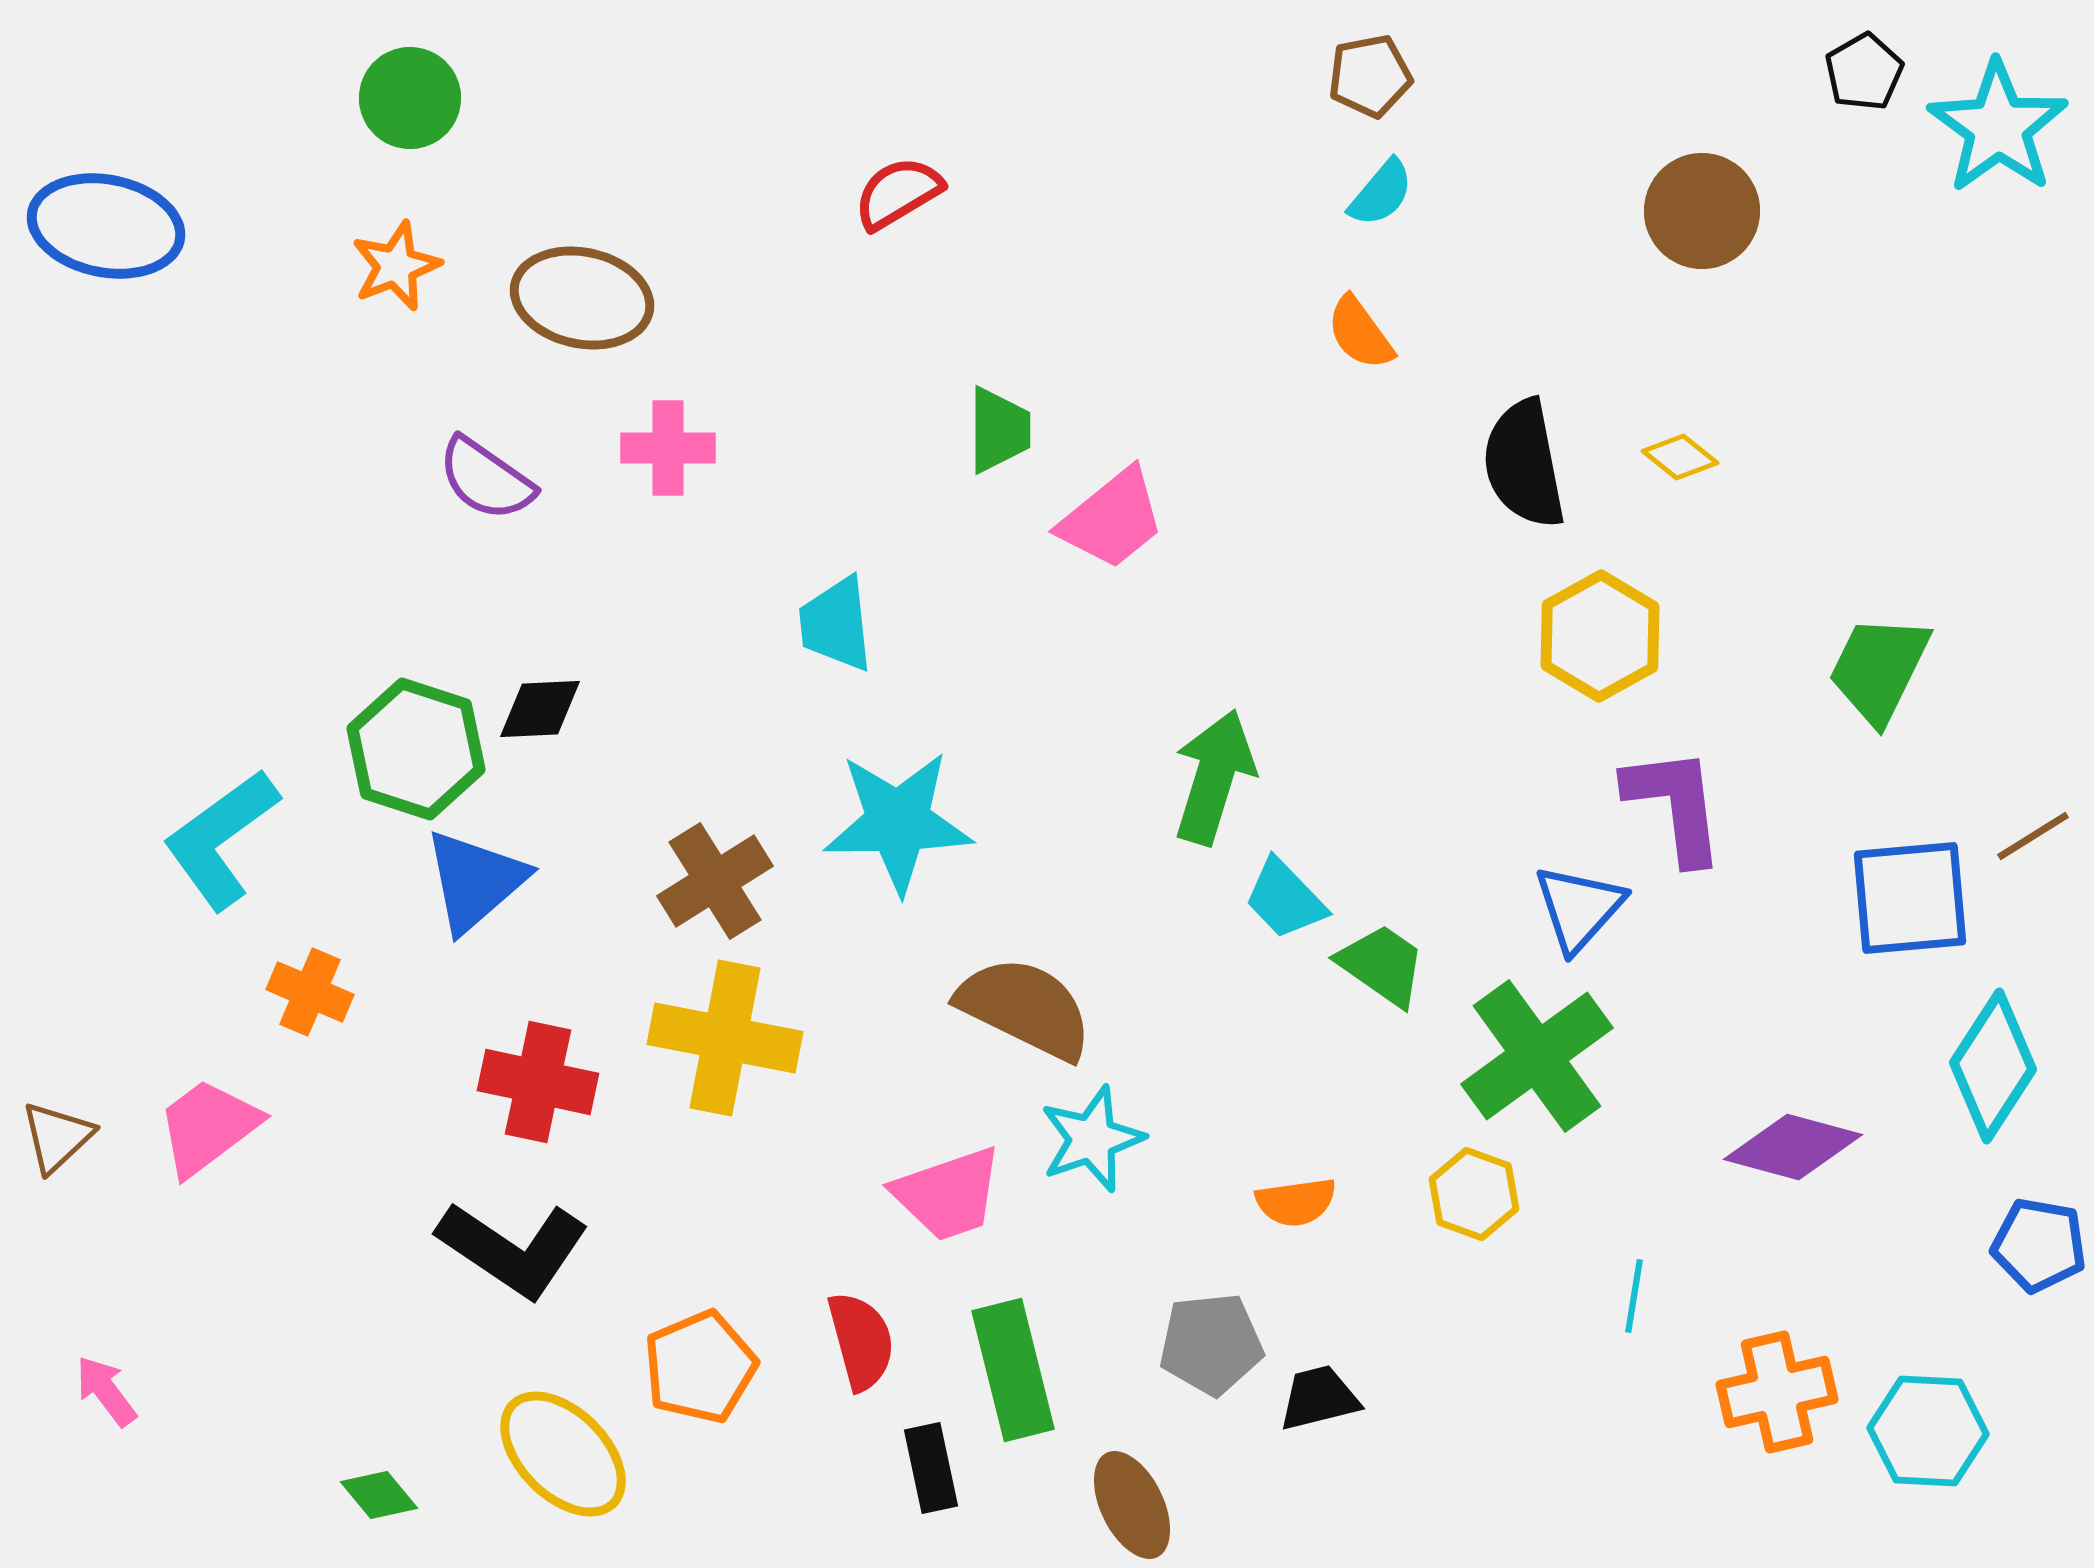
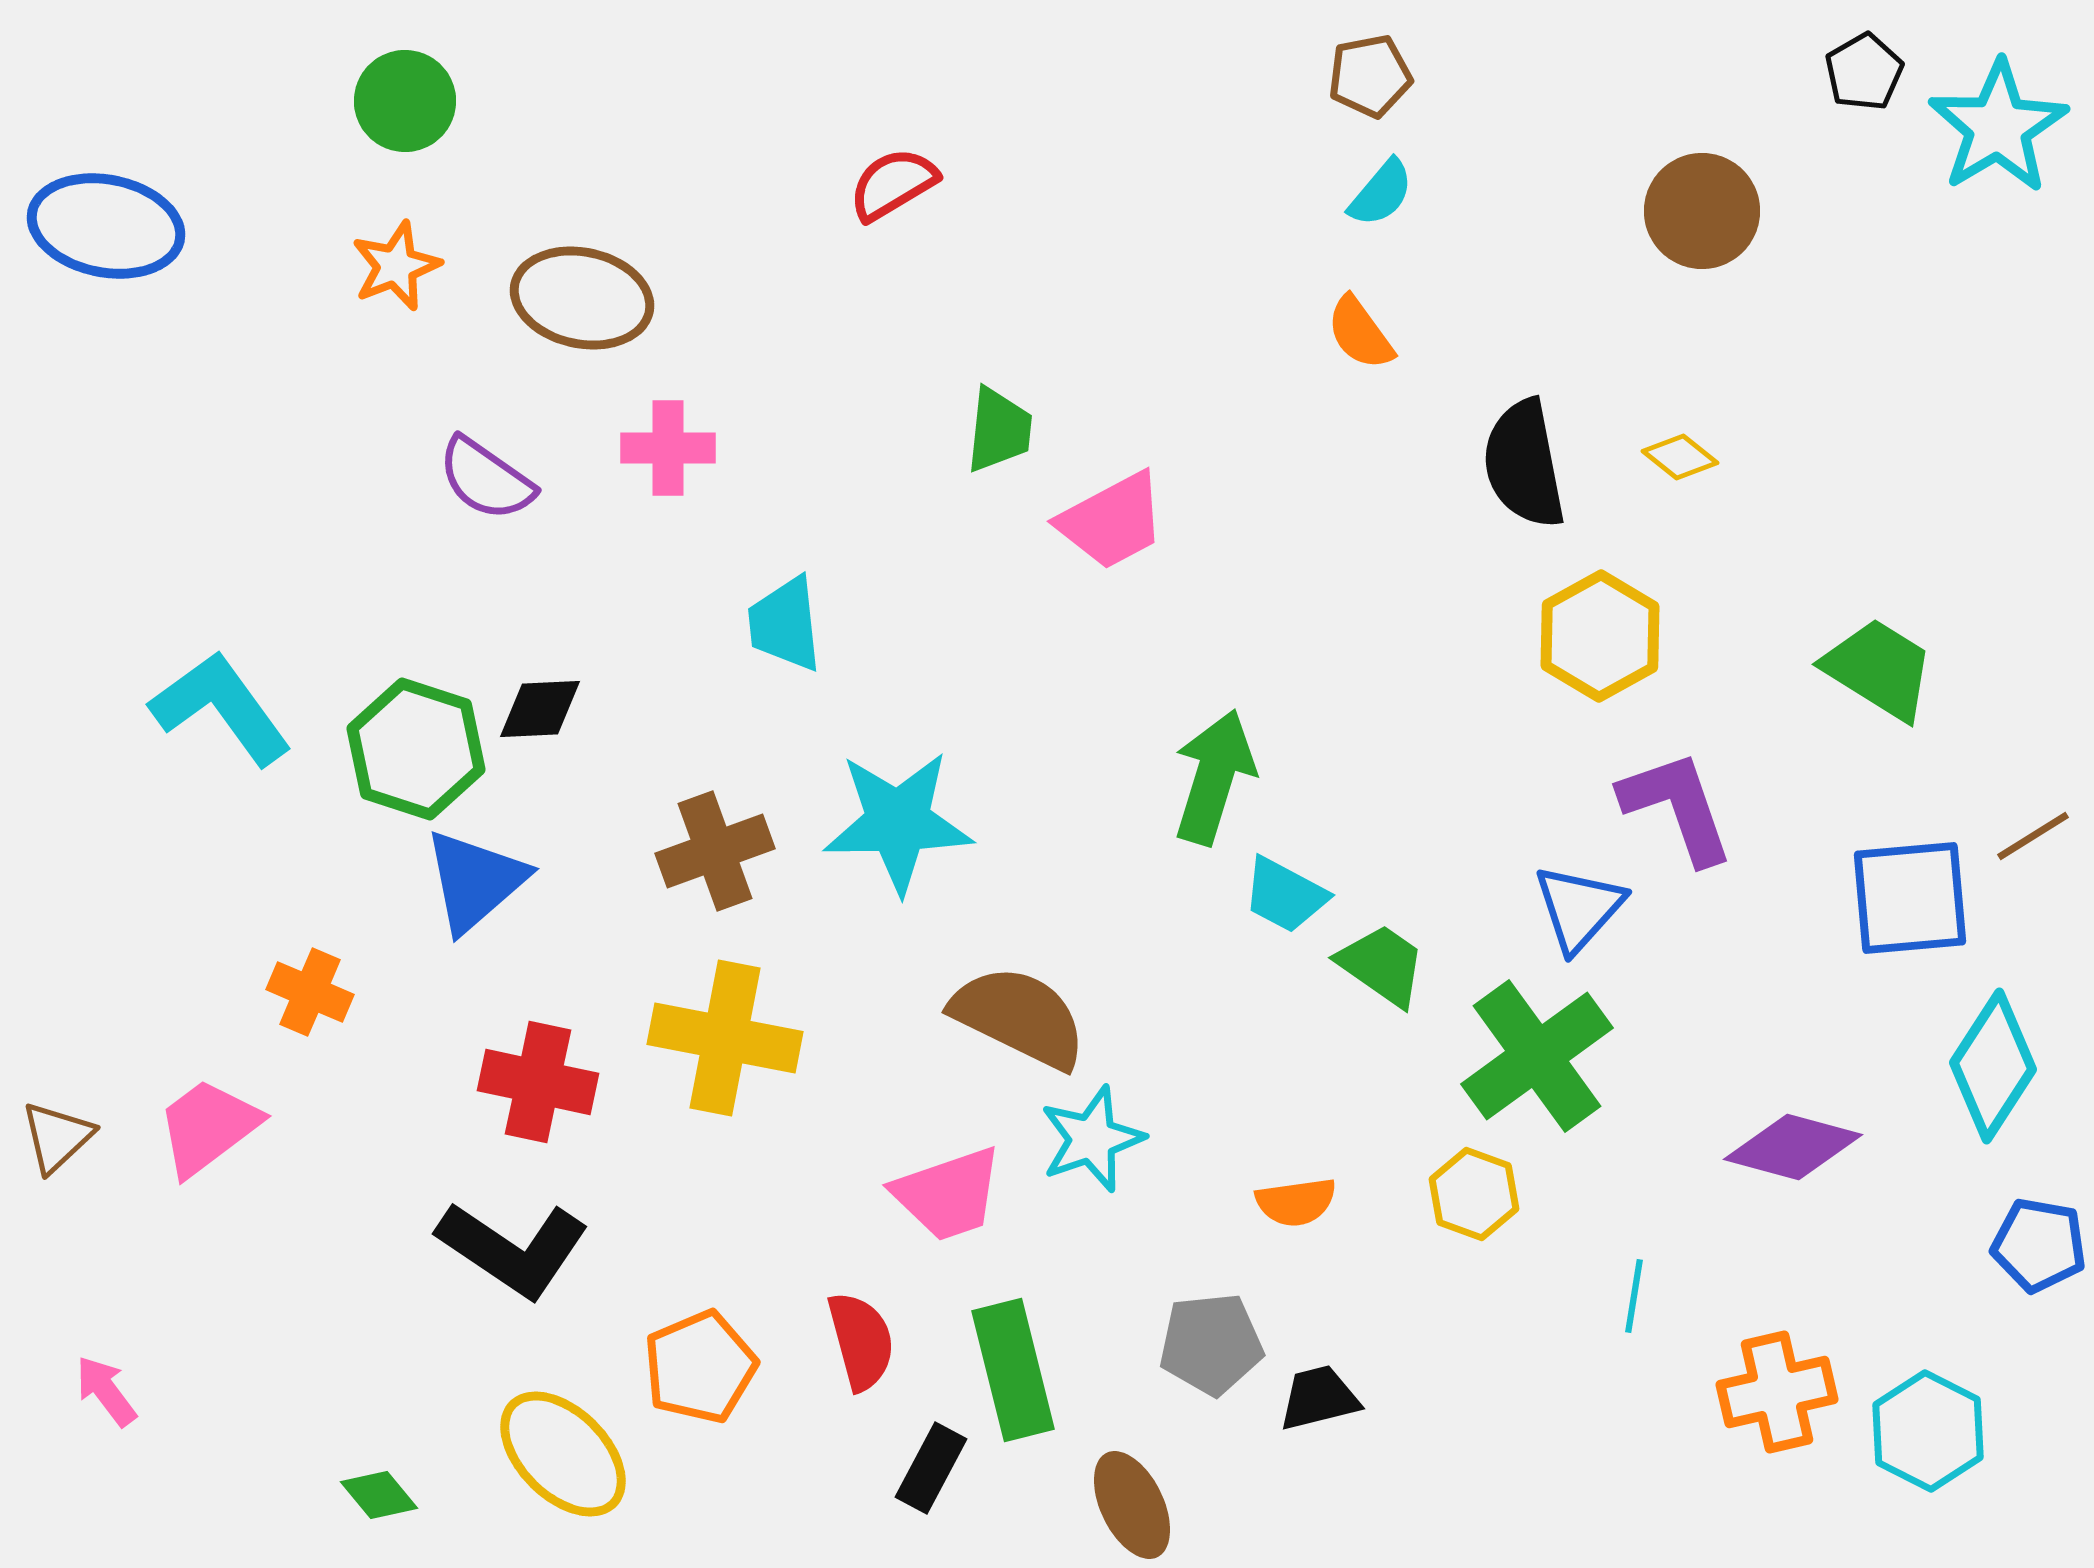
green circle at (410, 98): moved 5 px left, 3 px down
cyan star at (1998, 127): rotated 5 degrees clockwise
red semicircle at (898, 193): moved 5 px left, 9 px up
green trapezoid at (999, 430): rotated 6 degrees clockwise
pink trapezoid at (1112, 519): moved 2 px down; rotated 11 degrees clockwise
cyan trapezoid at (836, 624): moved 51 px left
green trapezoid at (1879, 669): rotated 96 degrees clockwise
purple L-shape at (1675, 805): moved 2 px right, 2 px down; rotated 12 degrees counterclockwise
cyan L-shape at (221, 839): moved 131 px up; rotated 90 degrees clockwise
brown cross at (715, 881): moved 30 px up; rotated 12 degrees clockwise
cyan trapezoid at (1285, 899): moved 4 px up; rotated 18 degrees counterclockwise
brown semicircle at (1025, 1008): moved 6 px left, 9 px down
cyan hexagon at (1928, 1431): rotated 24 degrees clockwise
black rectangle at (931, 1468): rotated 40 degrees clockwise
